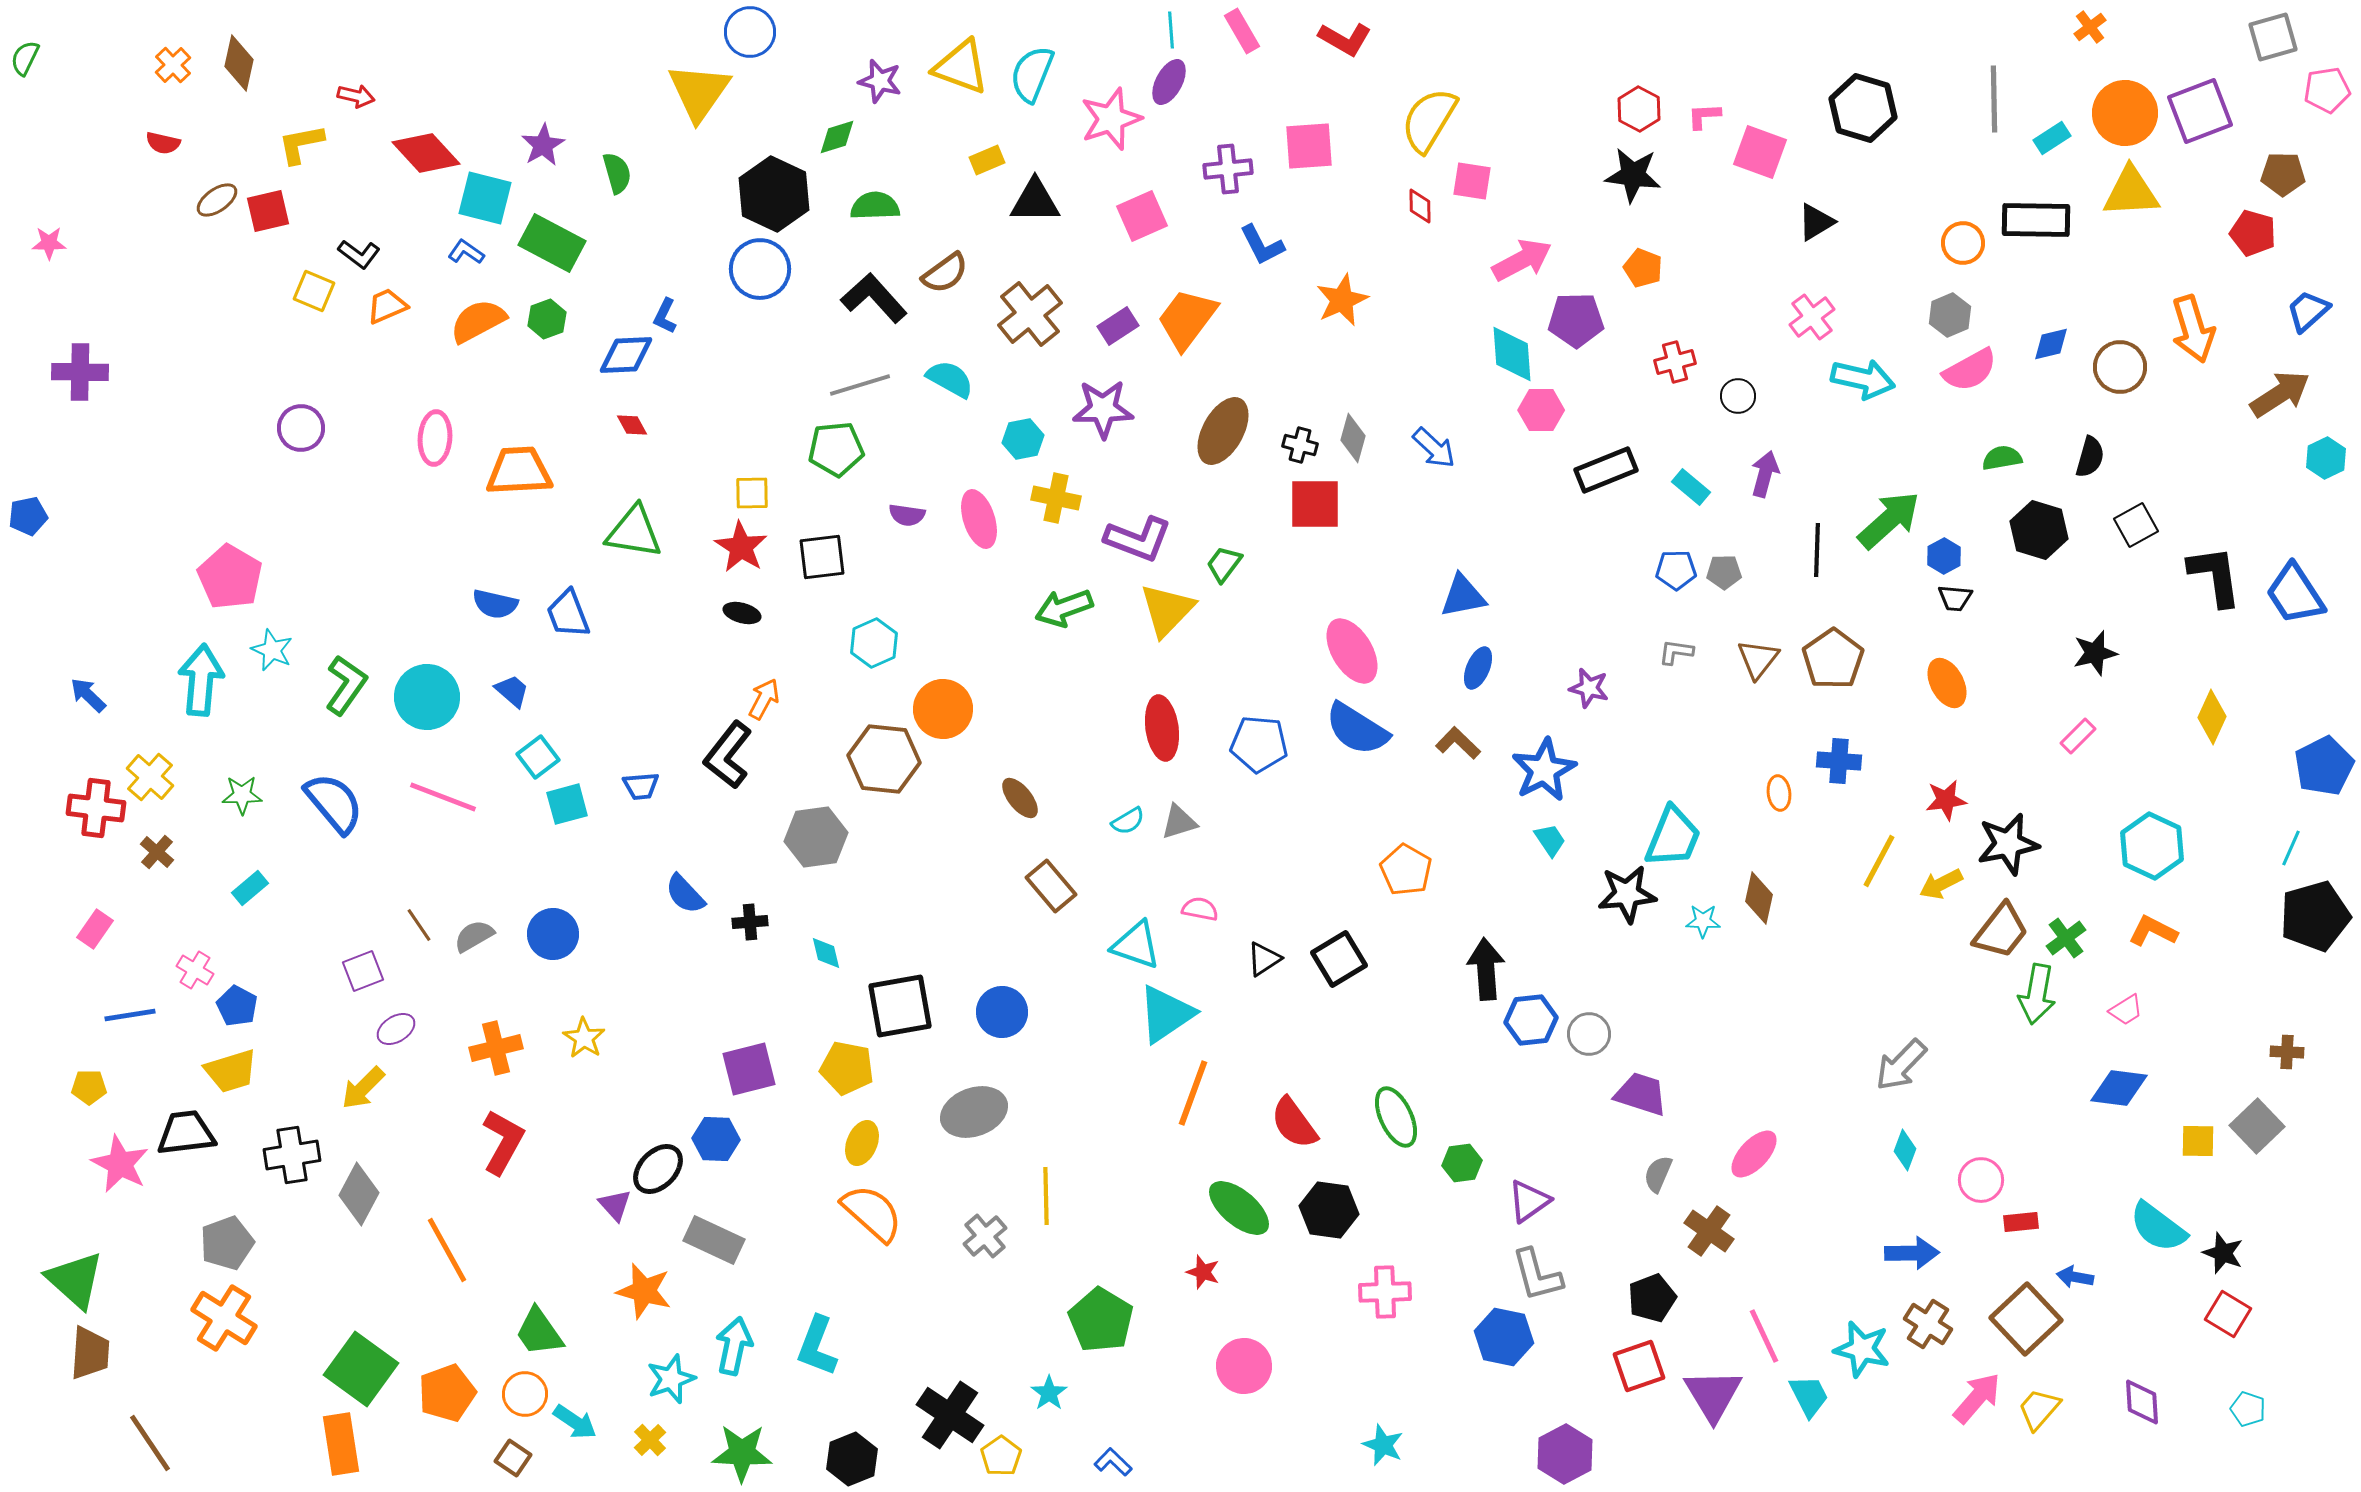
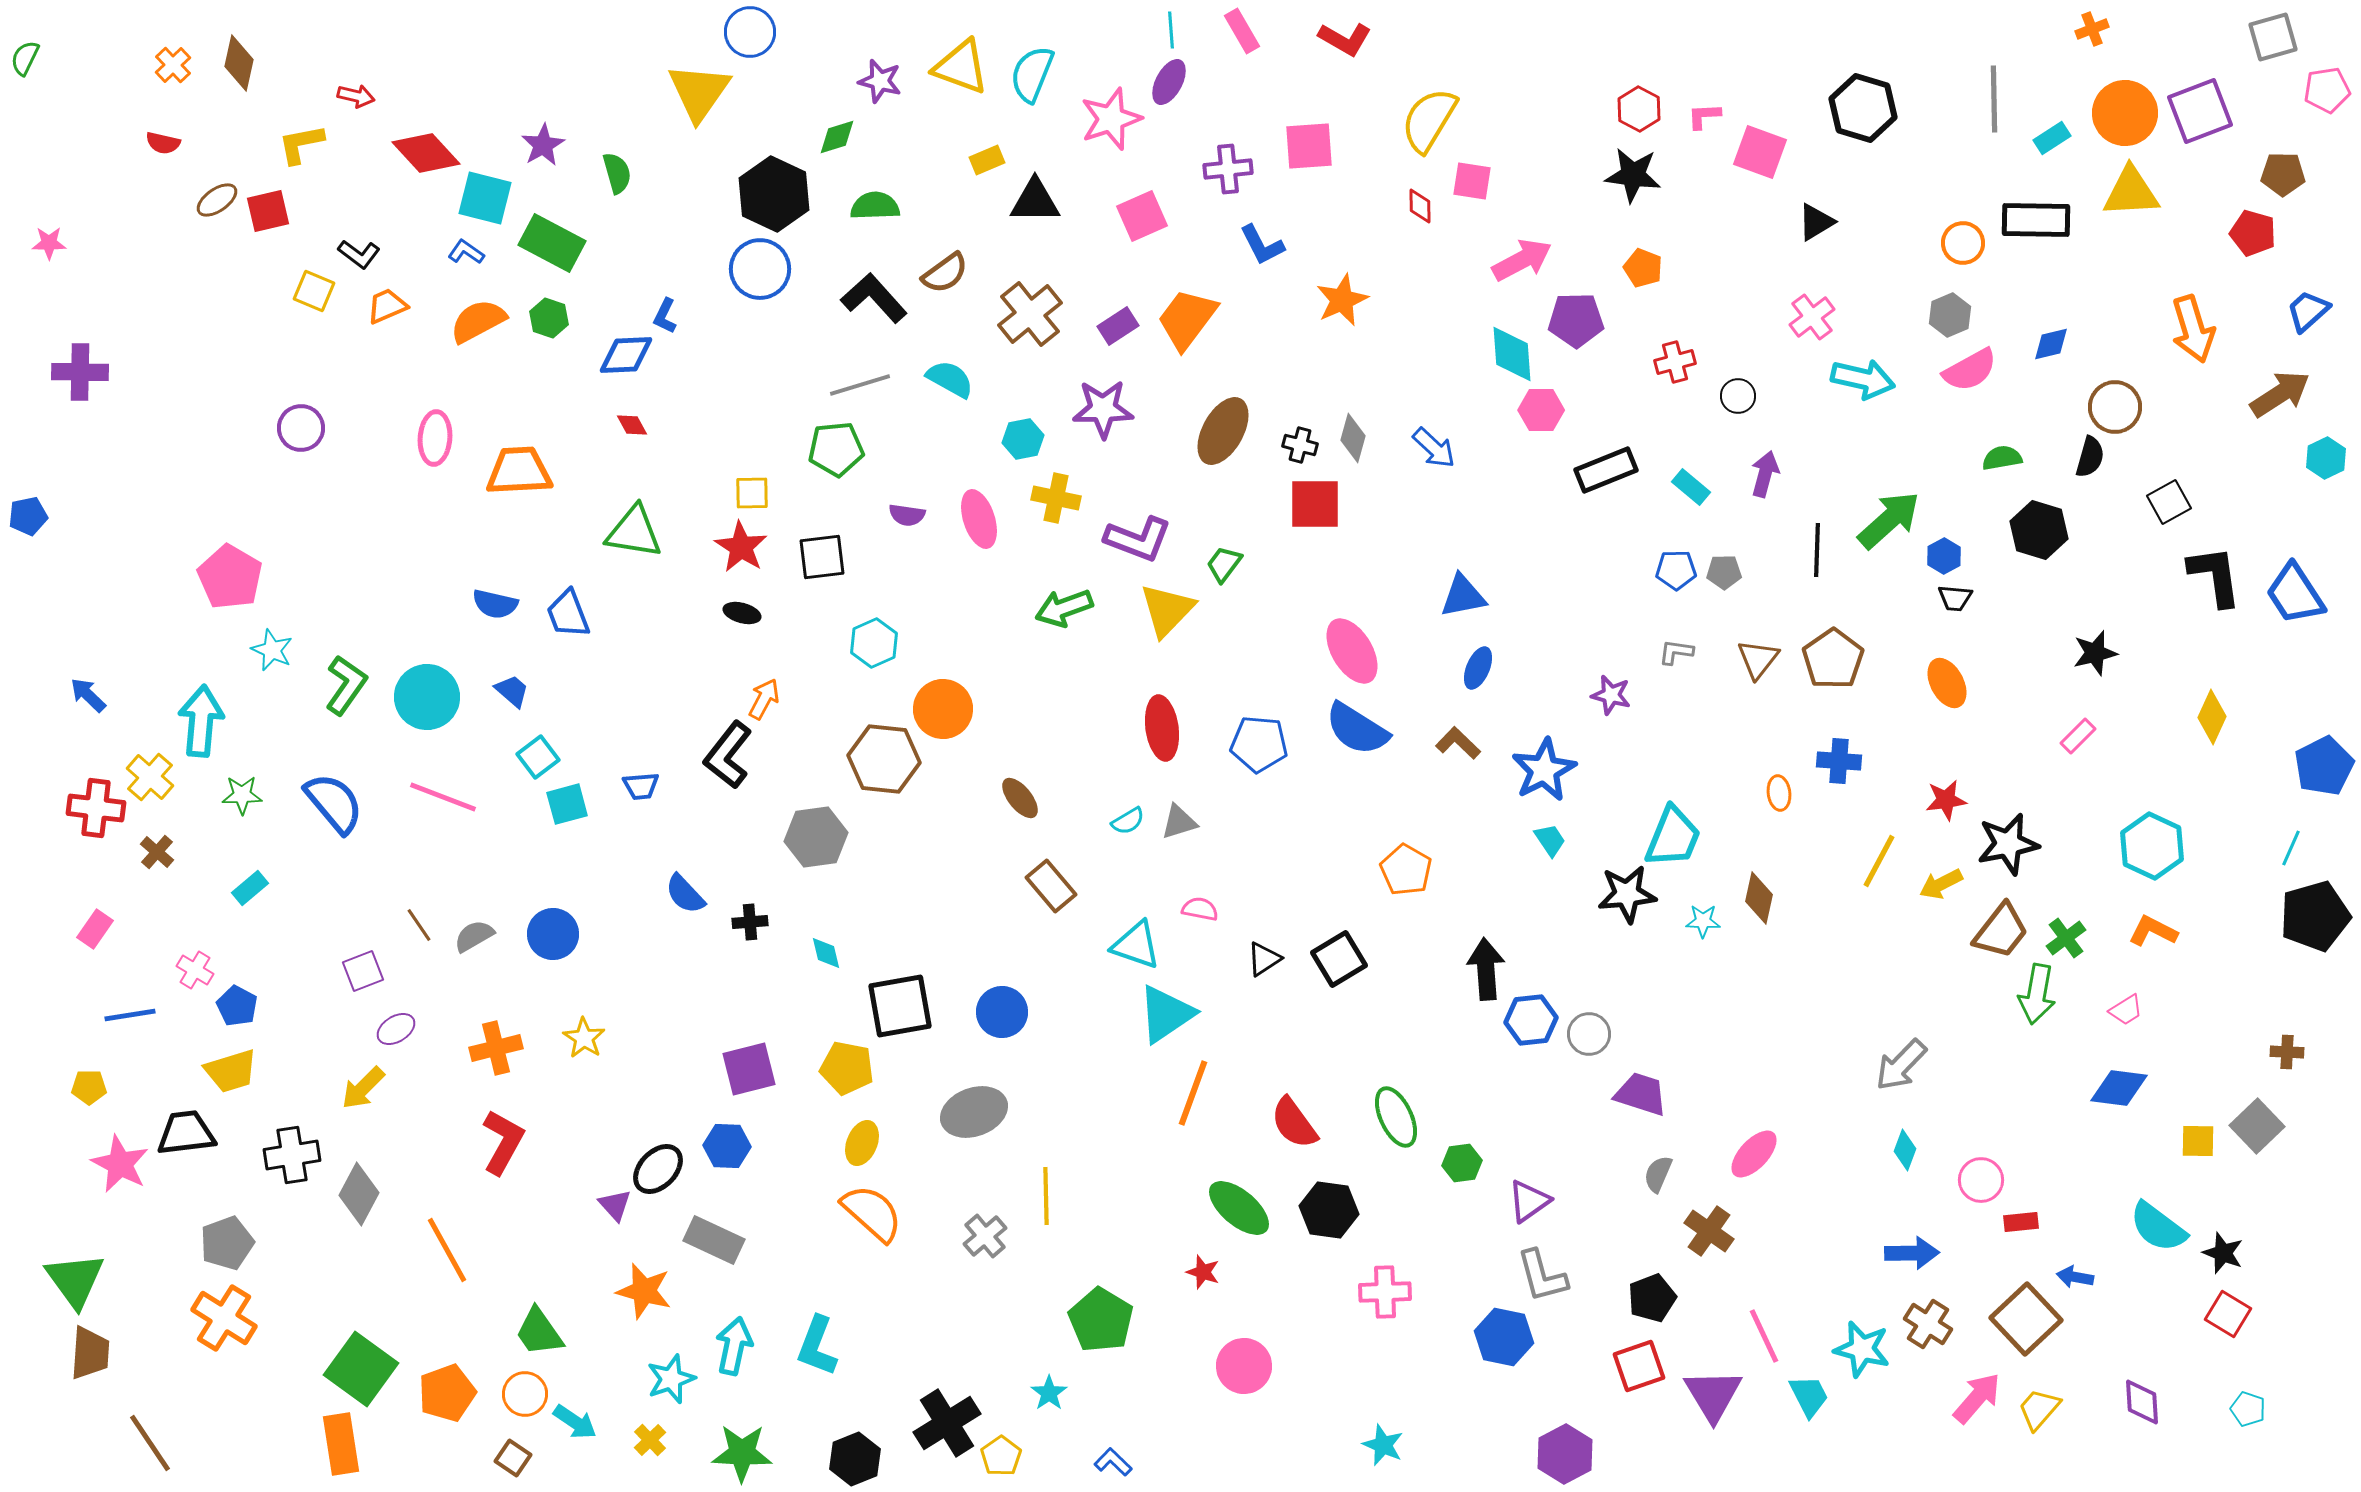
orange cross at (2090, 27): moved 2 px right, 2 px down; rotated 16 degrees clockwise
green hexagon at (547, 319): moved 2 px right, 1 px up; rotated 21 degrees counterclockwise
brown circle at (2120, 367): moved 5 px left, 40 px down
black square at (2136, 525): moved 33 px right, 23 px up
cyan arrow at (201, 680): moved 41 px down
purple star at (1589, 688): moved 22 px right, 7 px down
blue hexagon at (716, 1139): moved 11 px right, 7 px down
gray L-shape at (1537, 1275): moved 5 px right, 1 px down
green triangle at (75, 1280): rotated 12 degrees clockwise
black cross at (950, 1415): moved 3 px left, 8 px down; rotated 24 degrees clockwise
black hexagon at (852, 1459): moved 3 px right
